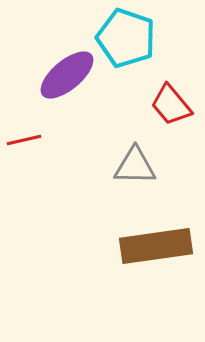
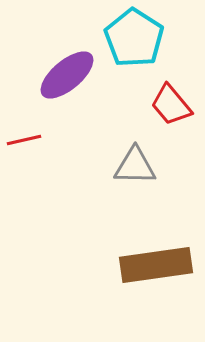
cyan pentagon: moved 8 px right; rotated 14 degrees clockwise
brown rectangle: moved 19 px down
